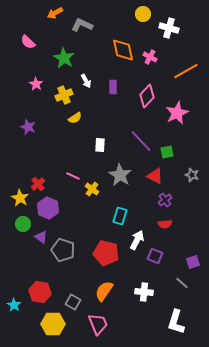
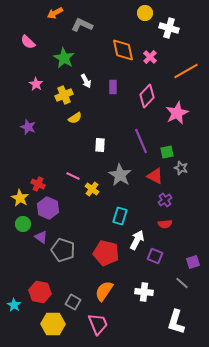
yellow circle at (143, 14): moved 2 px right, 1 px up
pink cross at (150, 57): rotated 16 degrees clockwise
purple line at (141, 141): rotated 20 degrees clockwise
gray star at (192, 175): moved 11 px left, 7 px up
red cross at (38, 184): rotated 24 degrees counterclockwise
